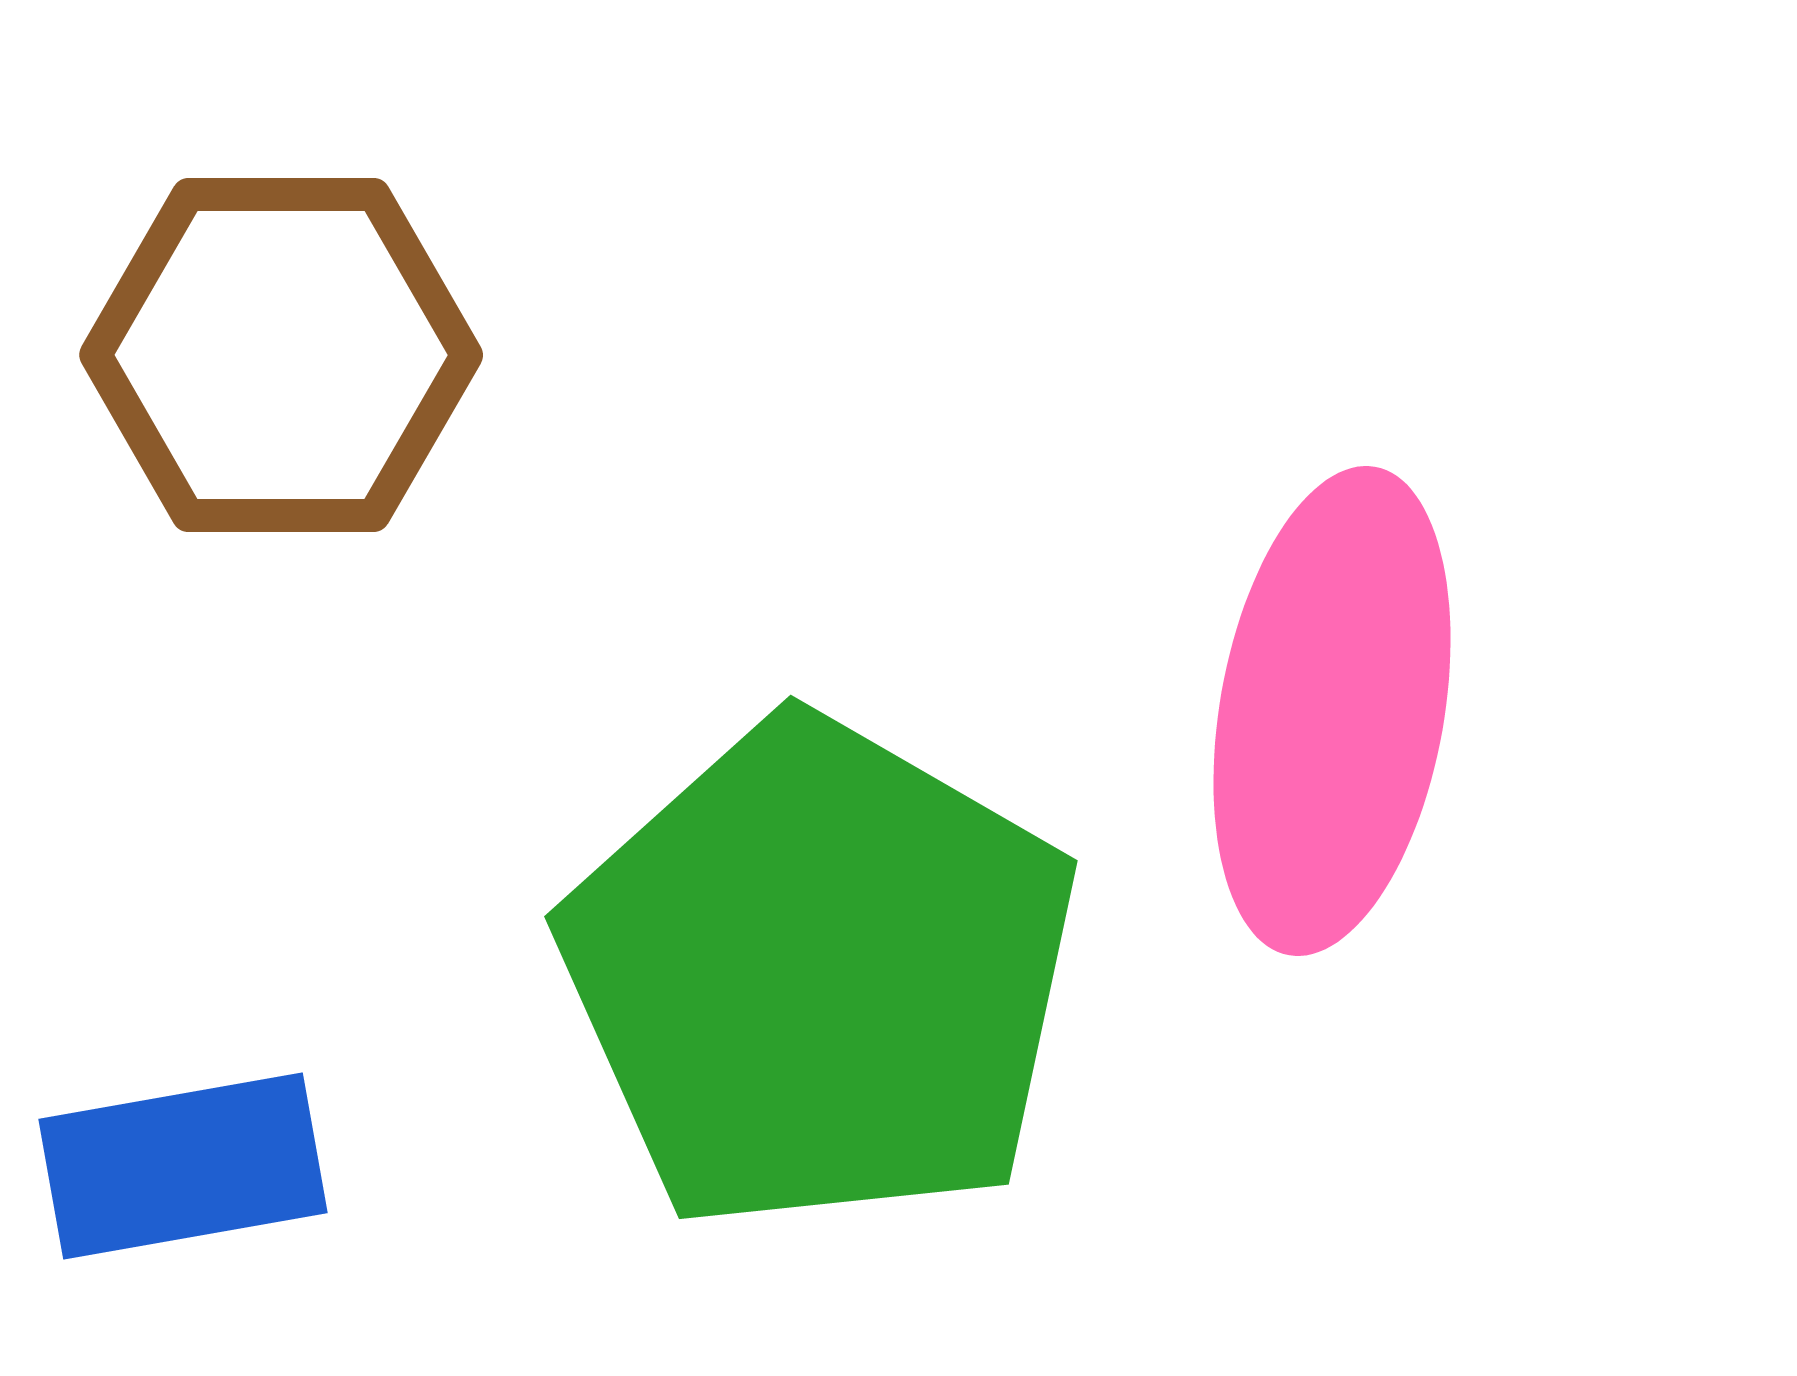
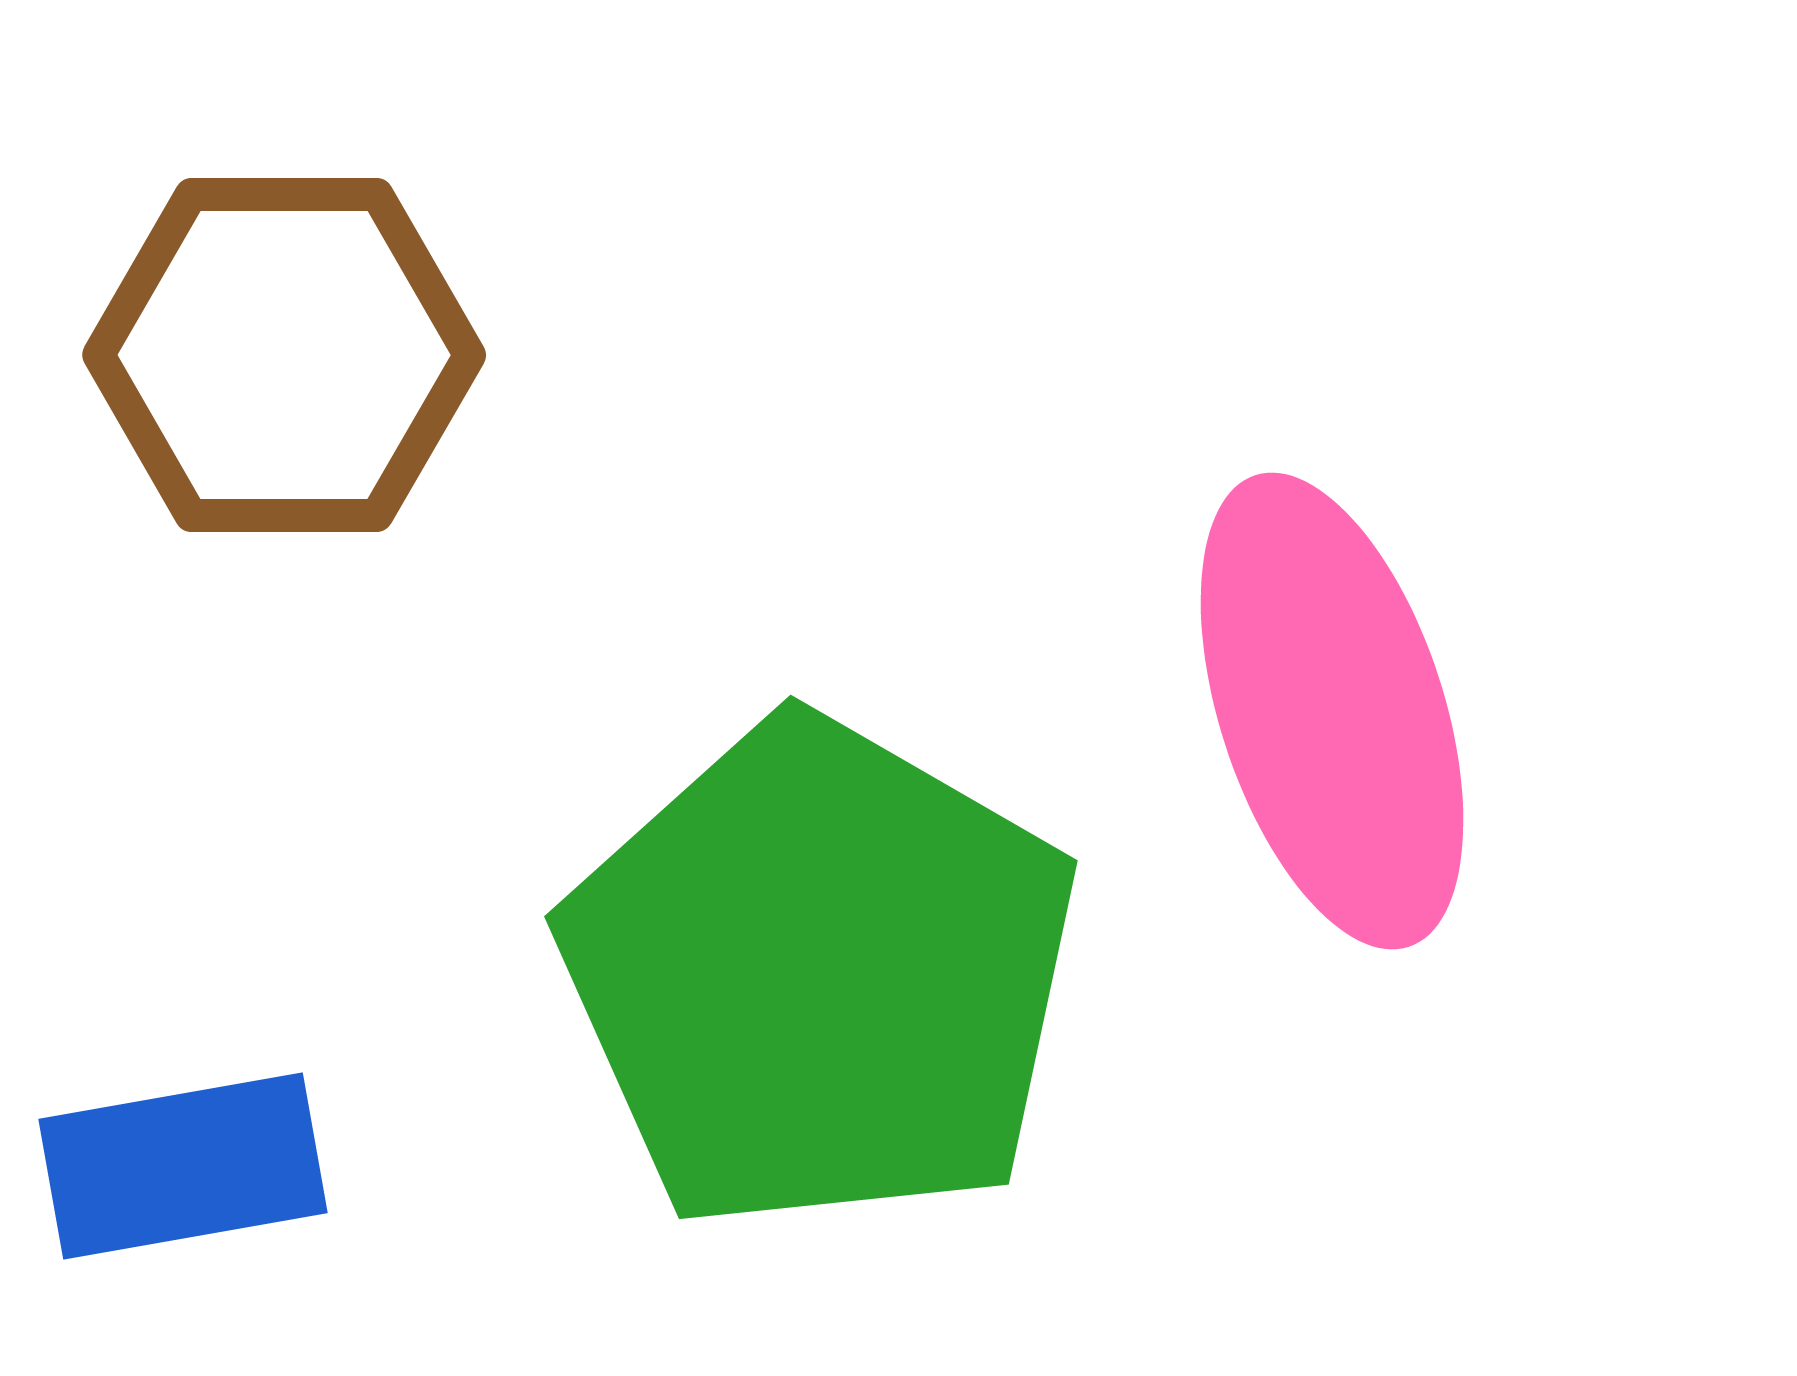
brown hexagon: moved 3 px right
pink ellipse: rotated 28 degrees counterclockwise
